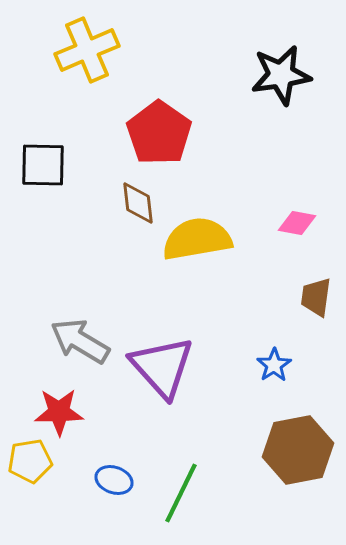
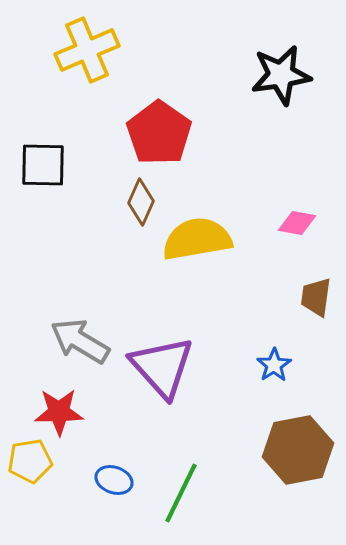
brown diamond: moved 3 px right, 1 px up; rotated 30 degrees clockwise
